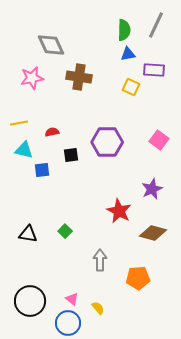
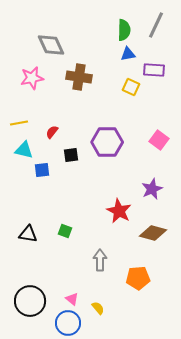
red semicircle: rotated 40 degrees counterclockwise
green square: rotated 24 degrees counterclockwise
